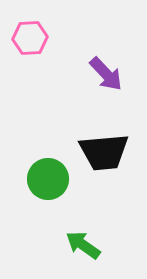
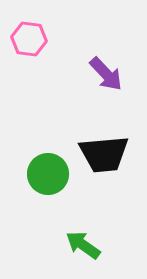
pink hexagon: moved 1 px left, 1 px down; rotated 12 degrees clockwise
black trapezoid: moved 2 px down
green circle: moved 5 px up
